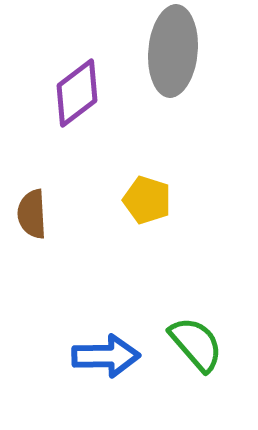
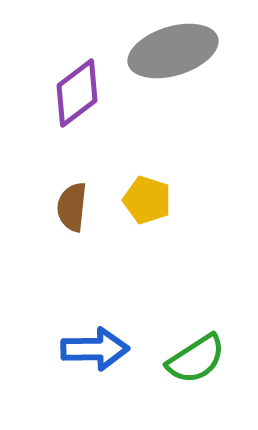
gray ellipse: rotated 68 degrees clockwise
brown semicircle: moved 40 px right, 7 px up; rotated 9 degrees clockwise
green semicircle: moved 15 px down; rotated 98 degrees clockwise
blue arrow: moved 11 px left, 7 px up
